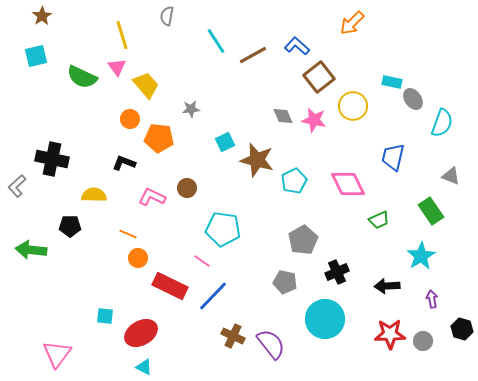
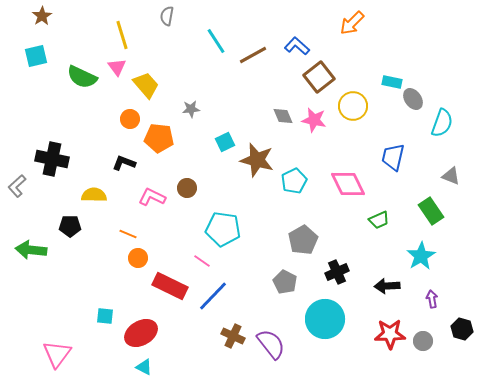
gray pentagon at (285, 282): rotated 15 degrees clockwise
